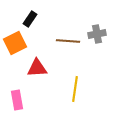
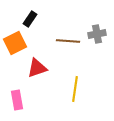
red triangle: rotated 15 degrees counterclockwise
